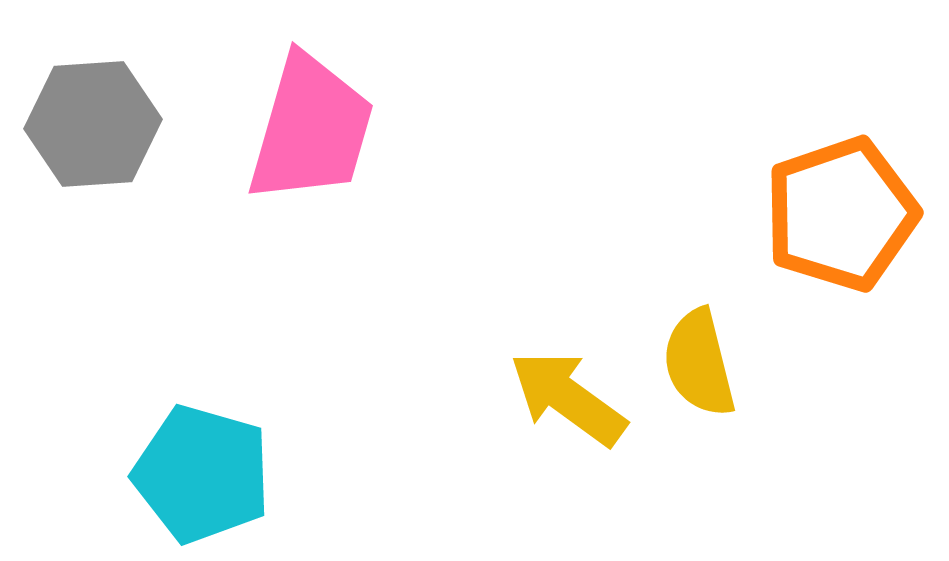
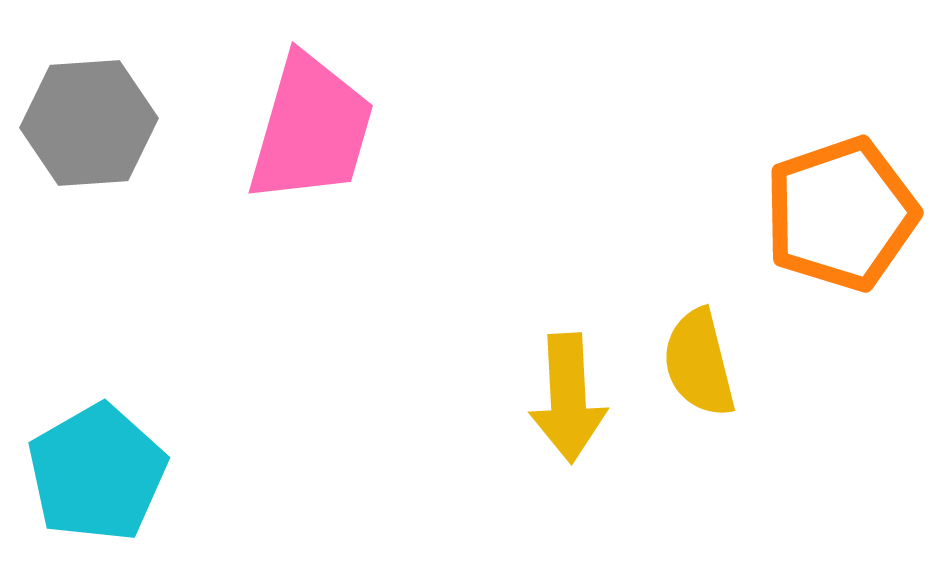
gray hexagon: moved 4 px left, 1 px up
yellow arrow: rotated 129 degrees counterclockwise
cyan pentagon: moved 105 px left, 1 px up; rotated 26 degrees clockwise
